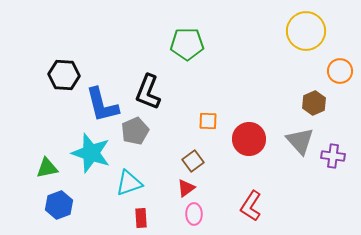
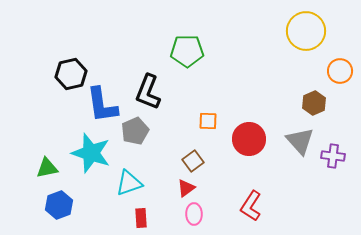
green pentagon: moved 7 px down
black hexagon: moved 7 px right, 1 px up; rotated 16 degrees counterclockwise
blue L-shape: rotated 6 degrees clockwise
